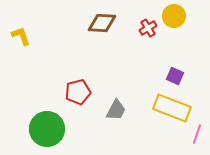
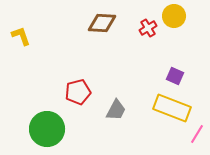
pink line: rotated 12 degrees clockwise
